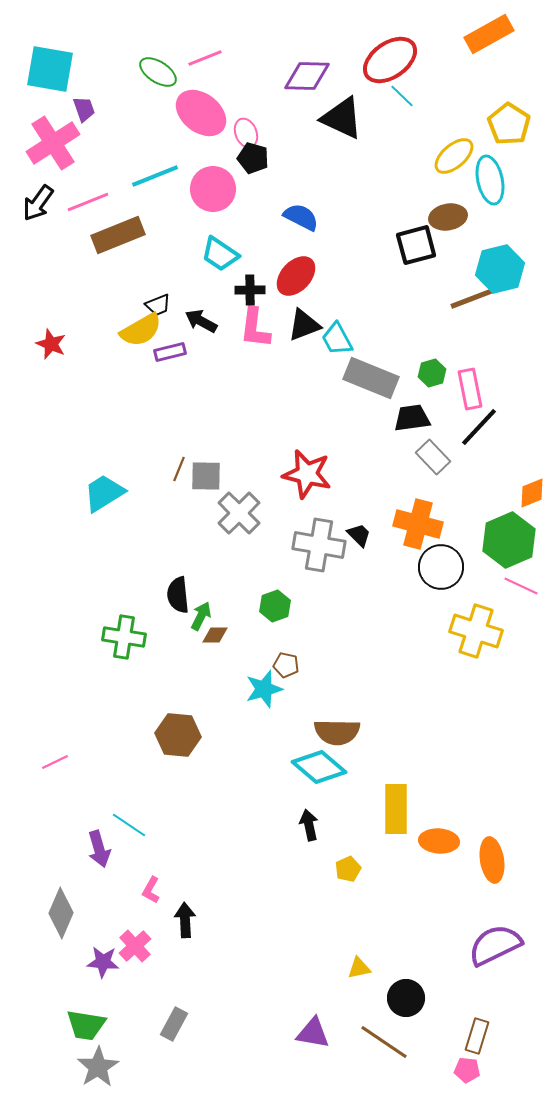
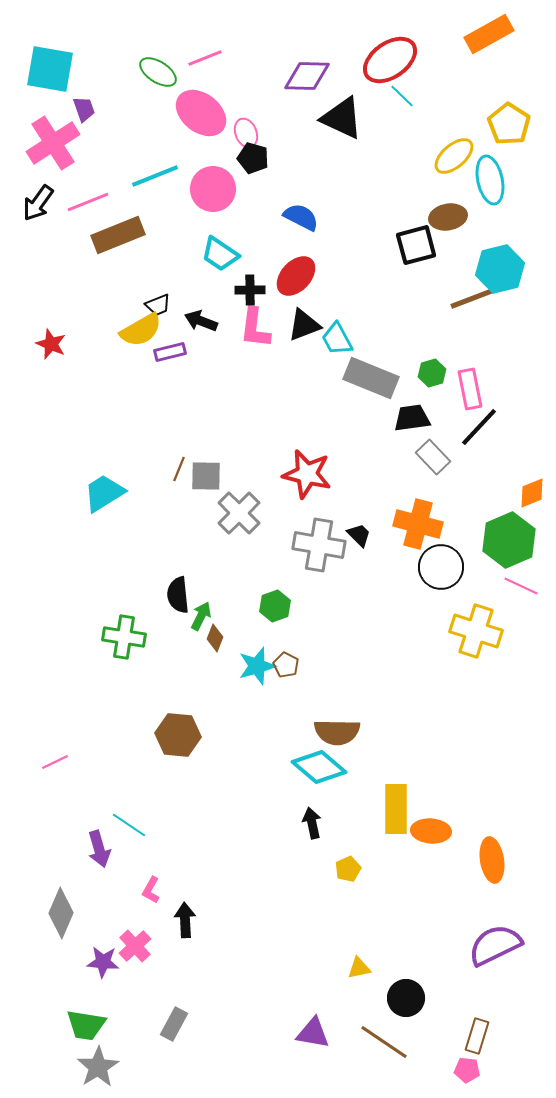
black arrow at (201, 321): rotated 8 degrees counterclockwise
brown diamond at (215, 635): moved 3 px down; rotated 68 degrees counterclockwise
brown pentagon at (286, 665): rotated 15 degrees clockwise
cyan star at (264, 689): moved 7 px left, 23 px up
black arrow at (309, 825): moved 3 px right, 2 px up
orange ellipse at (439, 841): moved 8 px left, 10 px up
